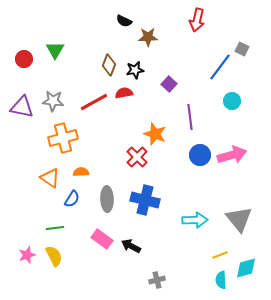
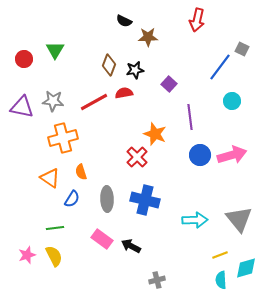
orange semicircle: rotated 105 degrees counterclockwise
